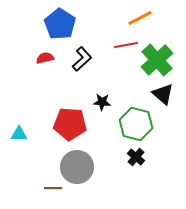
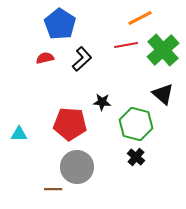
green cross: moved 6 px right, 10 px up
brown line: moved 1 px down
